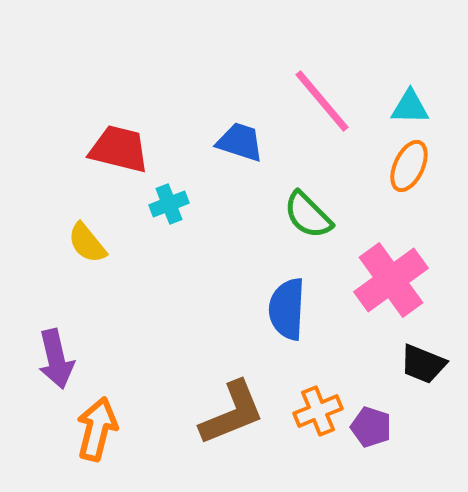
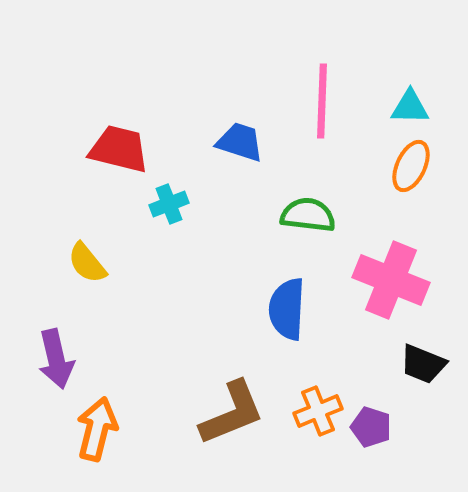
pink line: rotated 42 degrees clockwise
orange ellipse: moved 2 px right
green semicircle: rotated 142 degrees clockwise
yellow semicircle: moved 20 px down
pink cross: rotated 32 degrees counterclockwise
